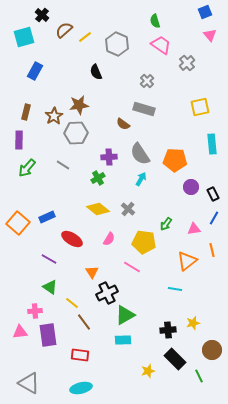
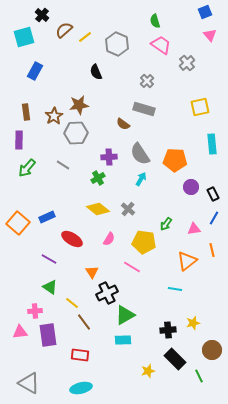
brown rectangle at (26, 112): rotated 21 degrees counterclockwise
